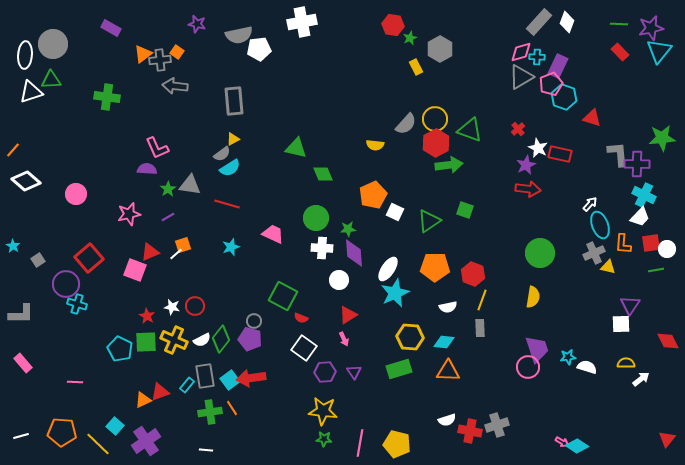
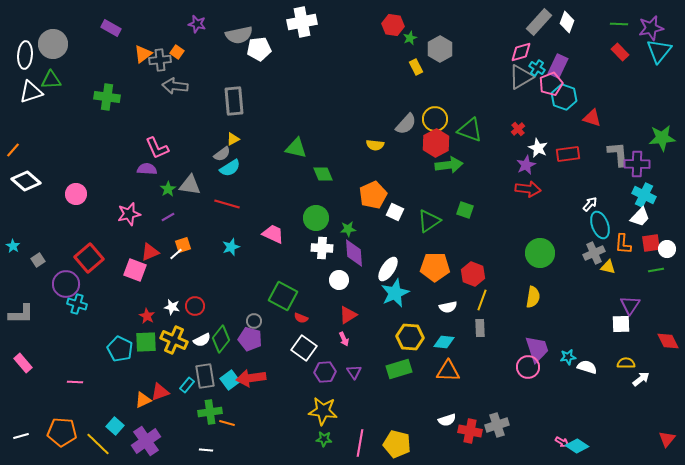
cyan cross at (537, 57): moved 11 px down; rotated 28 degrees clockwise
red rectangle at (560, 154): moved 8 px right; rotated 20 degrees counterclockwise
orange line at (232, 408): moved 5 px left, 15 px down; rotated 42 degrees counterclockwise
